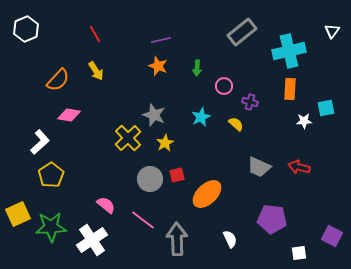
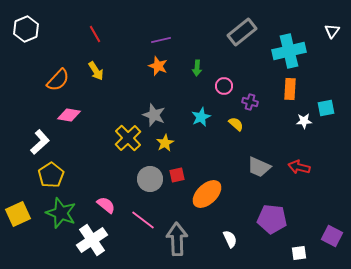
green star: moved 10 px right, 14 px up; rotated 24 degrees clockwise
